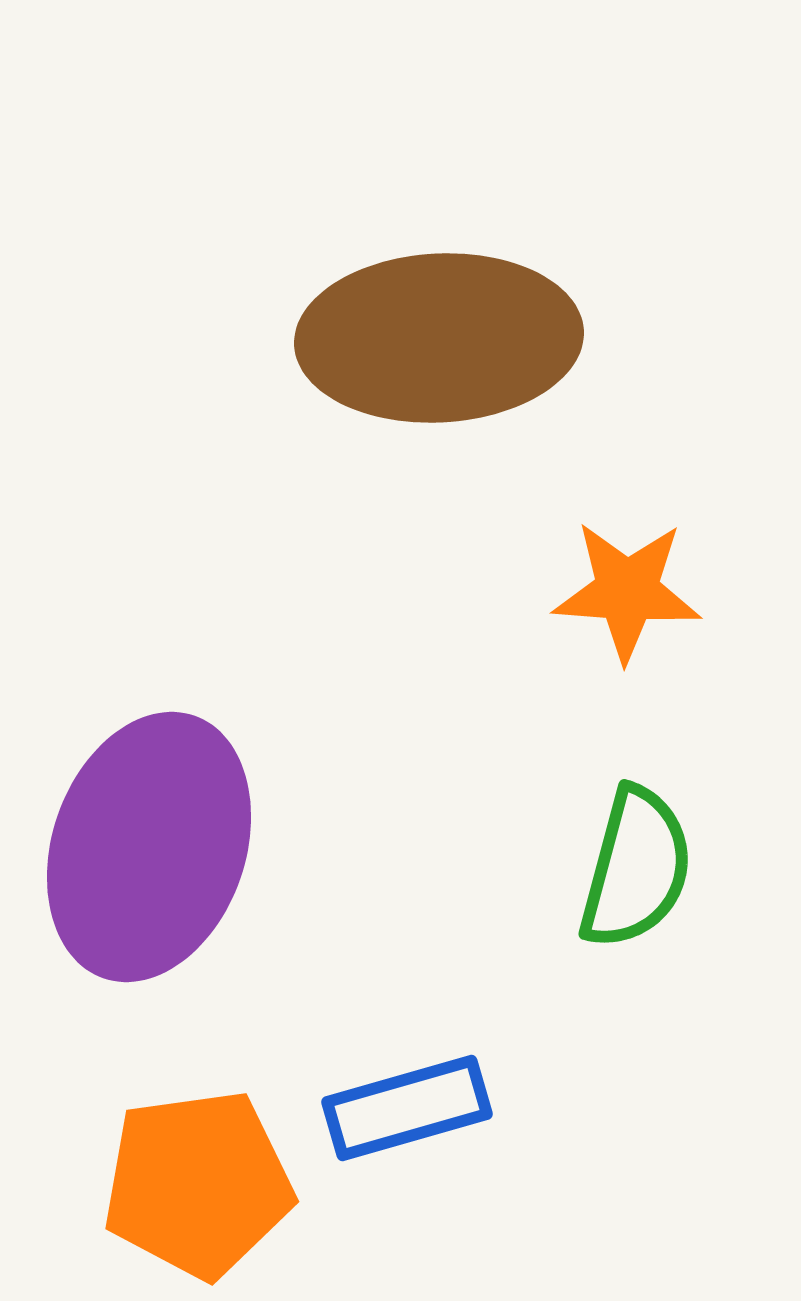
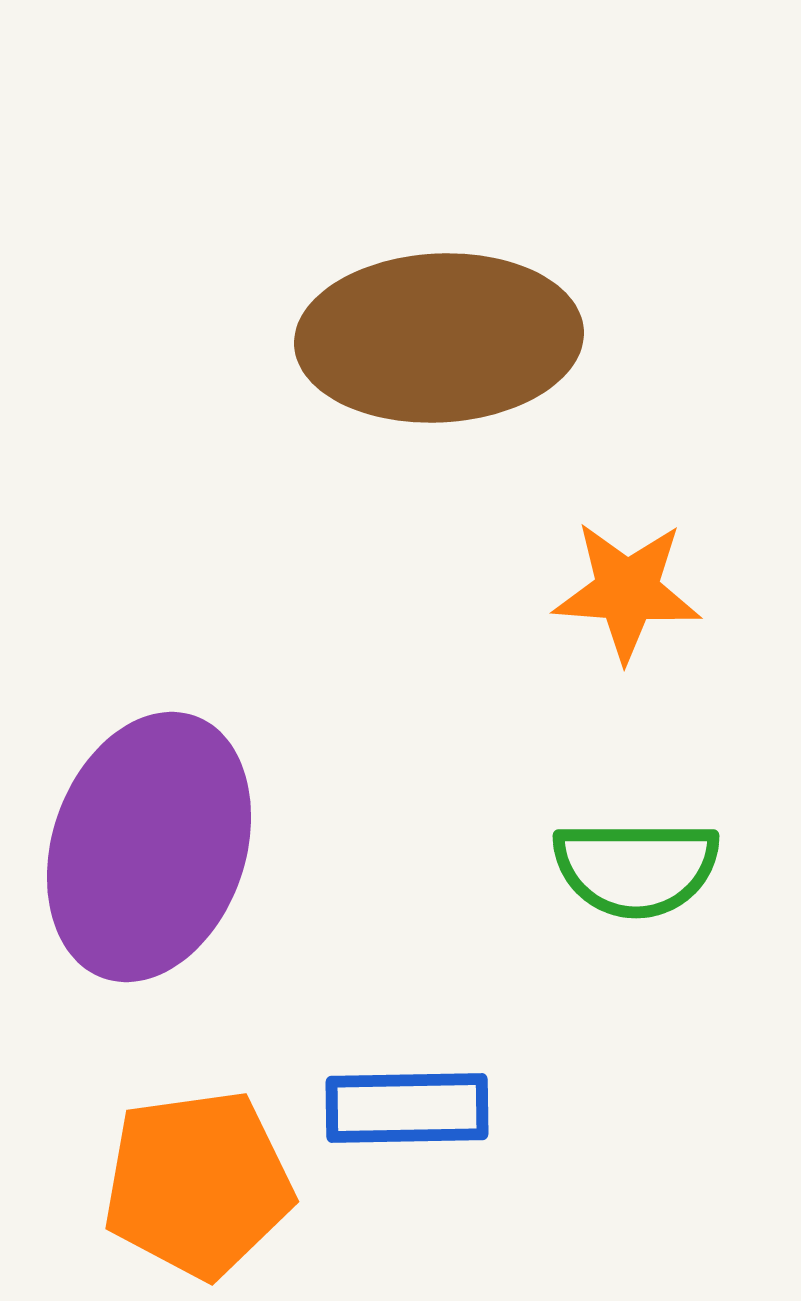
green semicircle: rotated 75 degrees clockwise
blue rectangle: rotated 15 degrees clockwise
